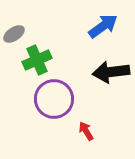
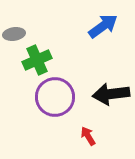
gray ellipse: rotated 25 degrees clockwise
black arrow: moved 22 px down
purple circle: moved 1 px right, 2 px up
red arrow: moved 2 px right, 5 px down
